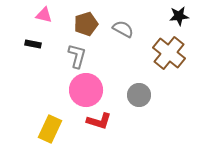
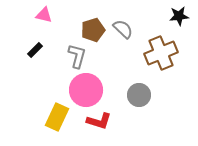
brown pentagon: moved 7 px right, 6 px down
gray semicircle: rotated 15 degrees clockwise
black rectangle: moved 2 px right, 6 px down; rotated 56 degrees counterclockwise
brown cross: moved 8 px left; rotated 28 degrees clockwise
yellow rectangle: moved 7 px right, 12 px up
